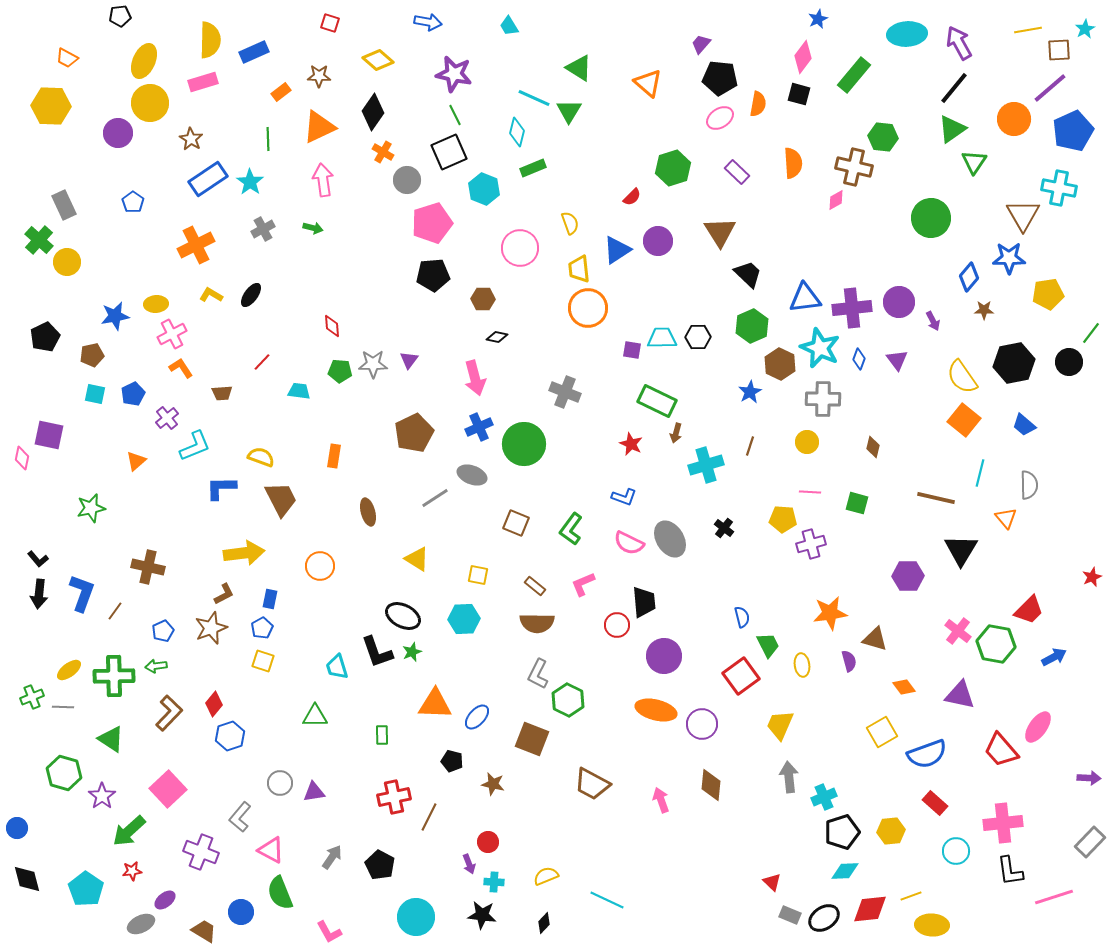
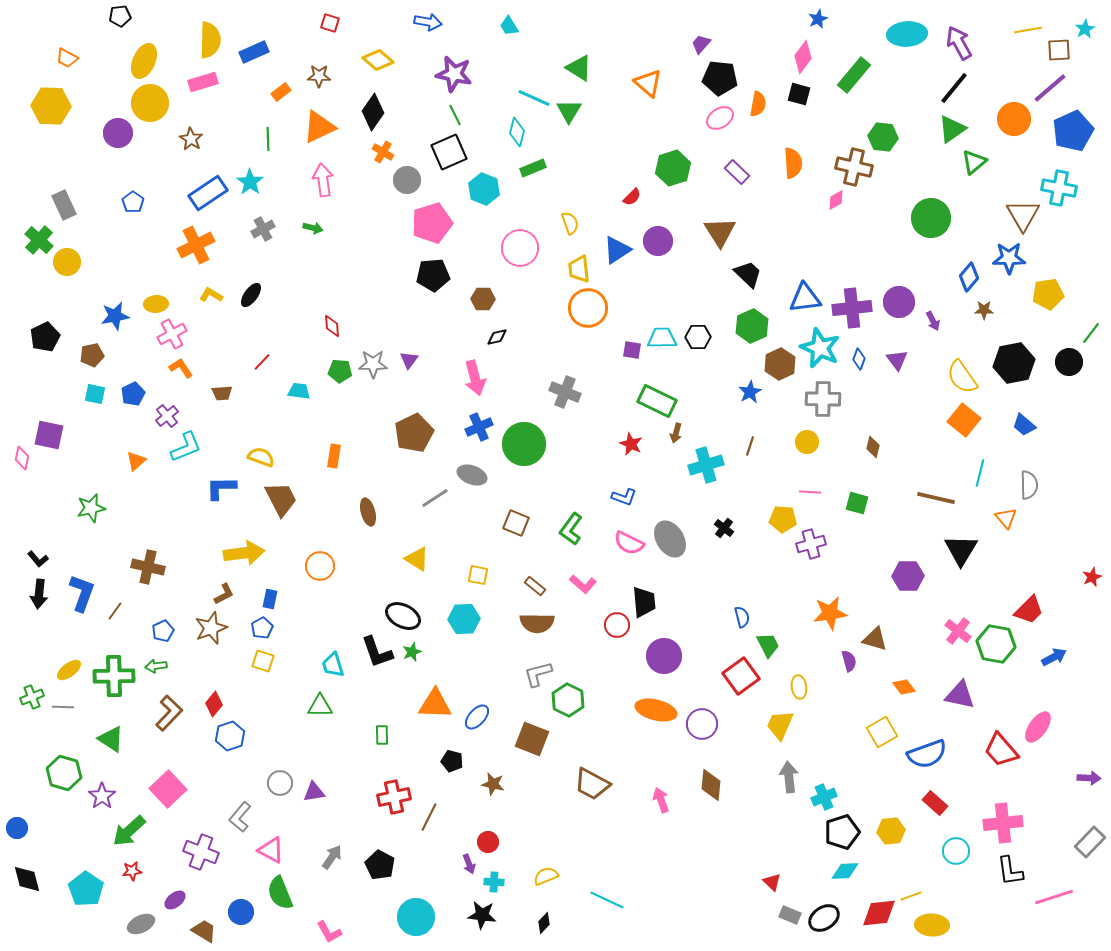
green triangle at (974, 162): rotated 16 degrees clockwise
blue rectangle at (208, 179): moved 14 px down
black diamond at (497, 337): rotated 25 degrees counterclockwise
brown hexagon at (780, 364): rotated 8 degrees clockwise
purple cross at (167, 418): moved 2 px up
cyan L-shape at (195, 446): moved 9 px left, 1 px down
pink L-shape at (583, 584): rotated 116 degrees counterclockwise
yellow ellipse at (802, 665): moved 3 px left, 22 px down
cyan trapezoid at (337, 667): moved 4 px left, 2 px up
gray L-shape at (538, 674): rotated 48 degrees clockwise
green triangle at (315, 716): moved 5 px right, 10 px up
purple ellipse at (165, 900): moved 10 px right
red diamond at (870, 909): moved 9 px right, 4 px down
